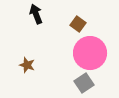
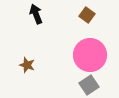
brown square: moved 9 px right, 9 px up
pink circle: moved 2 px down
gray square: moved 5 px right, 2 px down
